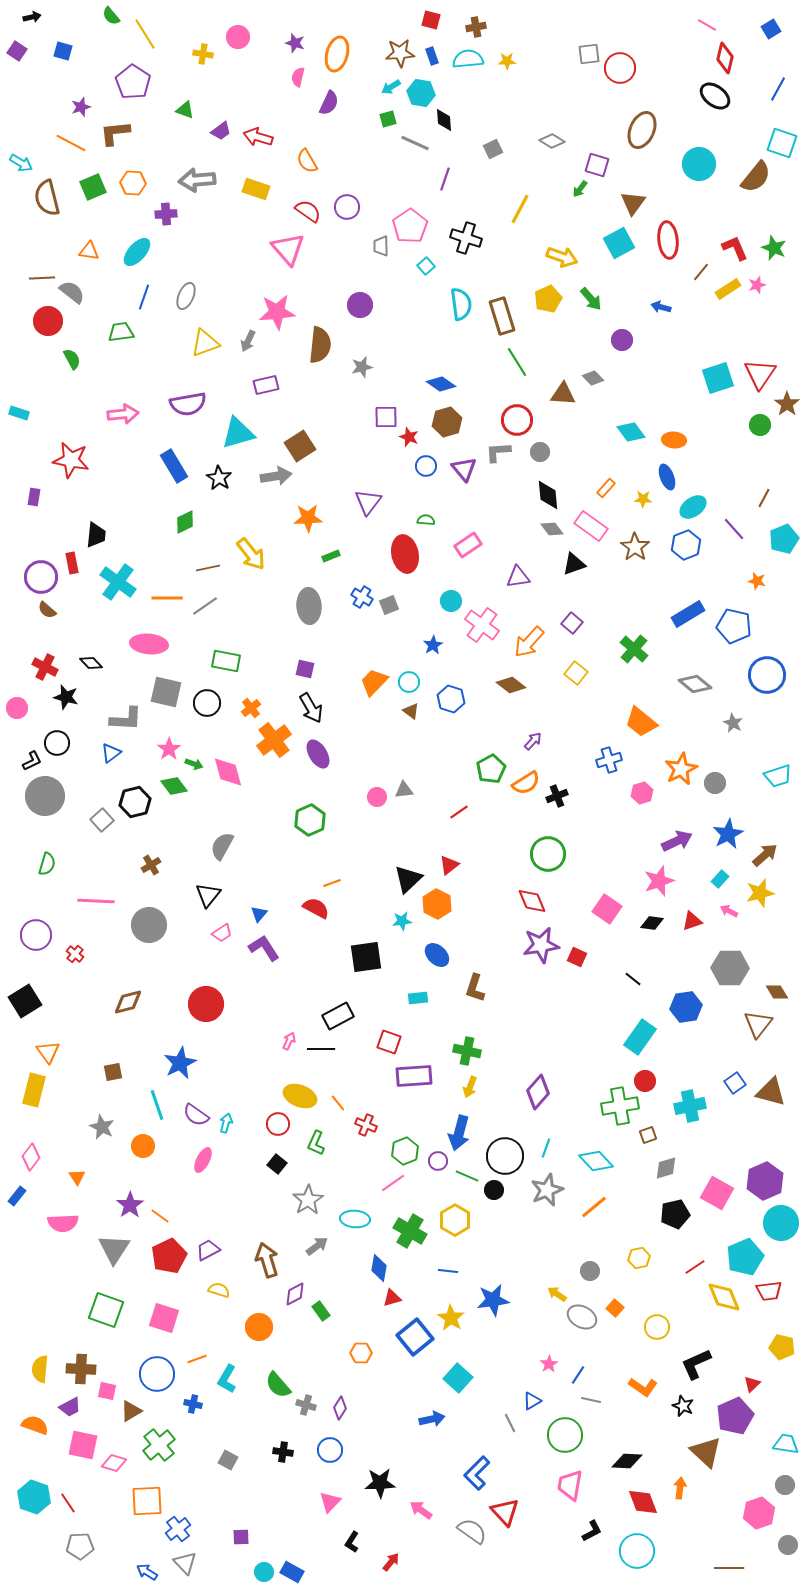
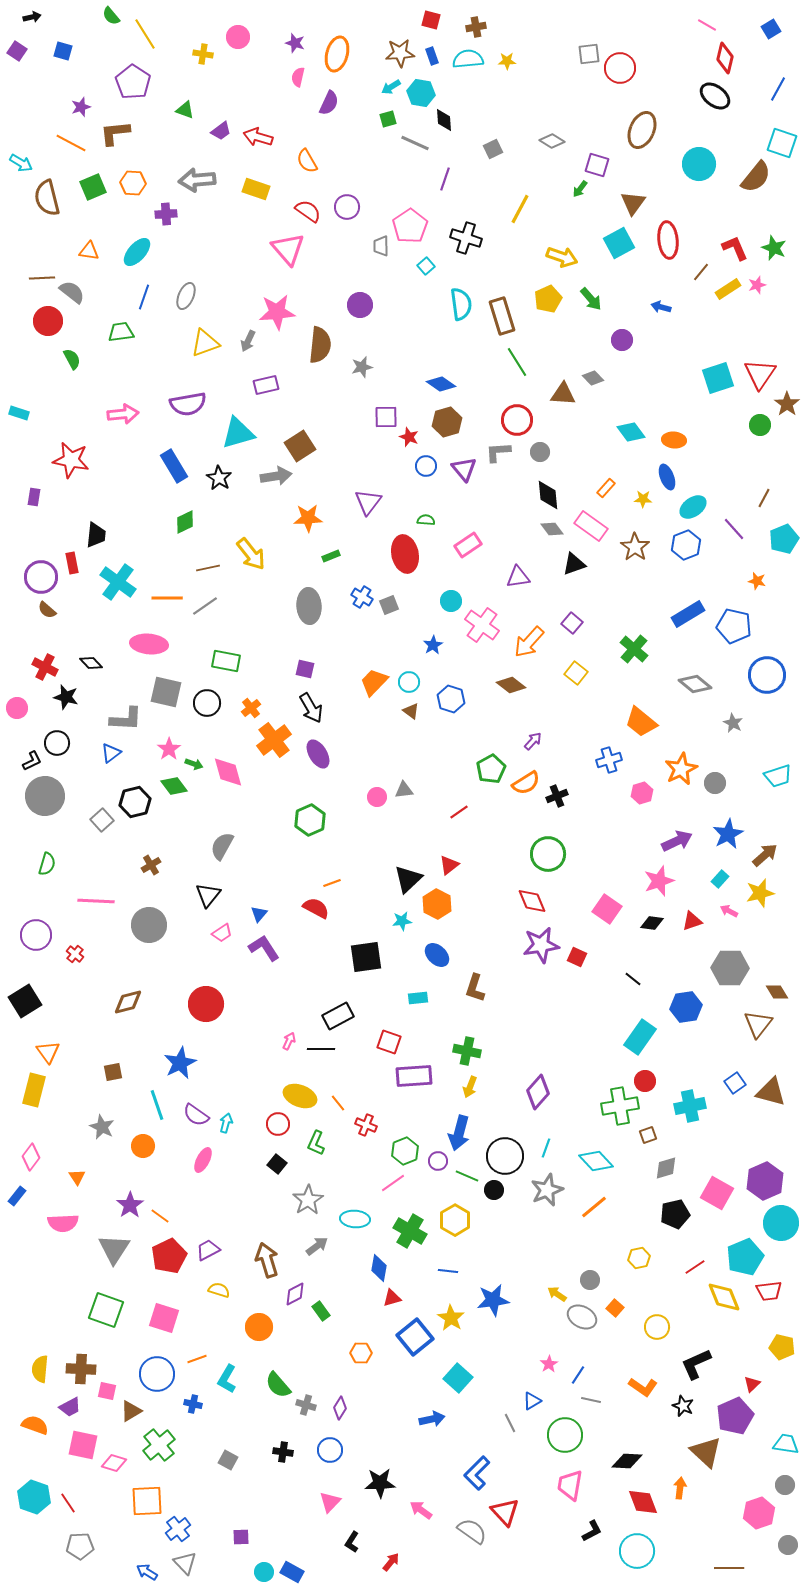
gray circle at (590, 1271): moved 9 px down
